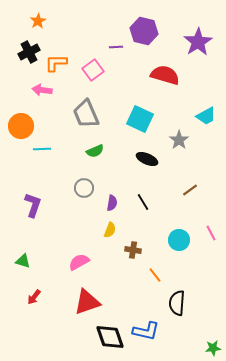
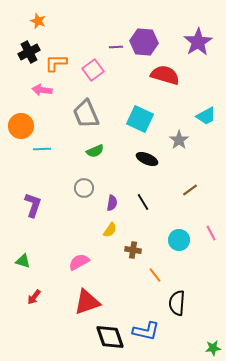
orange star: rotated 21 degrees counterclockwise
purple hexagon: moved 11 px down; rotated 8 degrees counterclockwise
yellow semicircle: rotated 14 degrees clockwise
